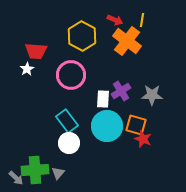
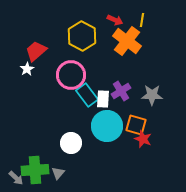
red trapezoid: rotated 135 degrees clockwise
cyan rectangle: moved 20 px right, 26 px up
white circle: moved 2 px right
